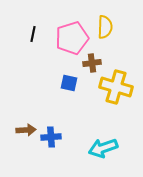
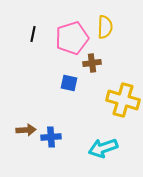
yellow cross: moved 7 px right, 13 px down
